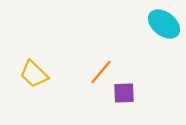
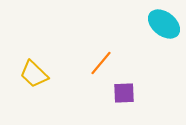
orange line: moved 9 px up
